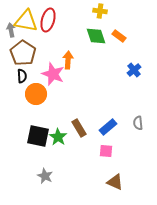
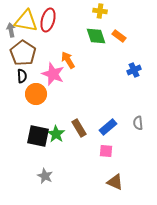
orange arrow: rotated 36 degrees counterclockwise
blue cross: rotated 16 degrees clockwise
green star: moved 2 px left, 3 px up
